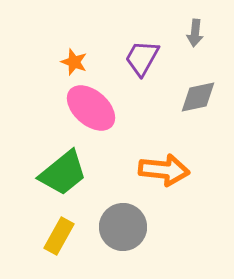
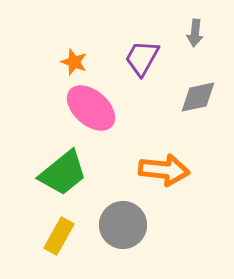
gray circle: moved 2 px up
